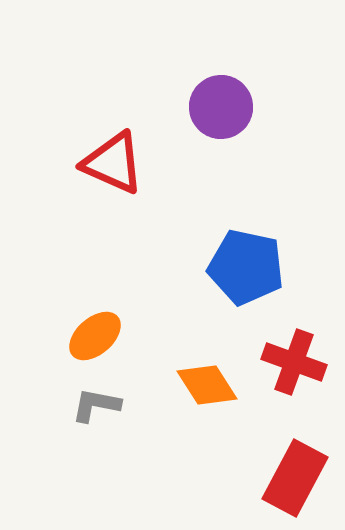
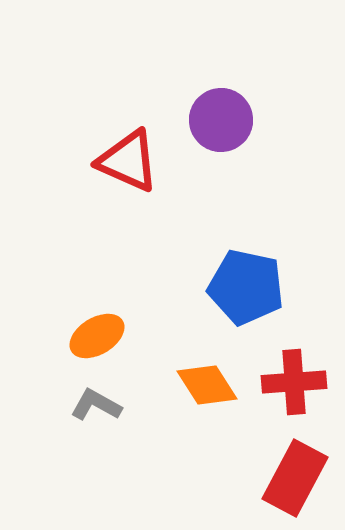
purple circle: moved 13 px down
red triangle: moved 15 px right, 2 px up
blue pentagon: moved 20 px down
orange ellipse: moved 2 px right; rotated 10 degrees clockwise
red cross: moved 20 px down; rotated 24 degrees counterclockwise
gray L-shape: rotated 18 degrees clockwise
